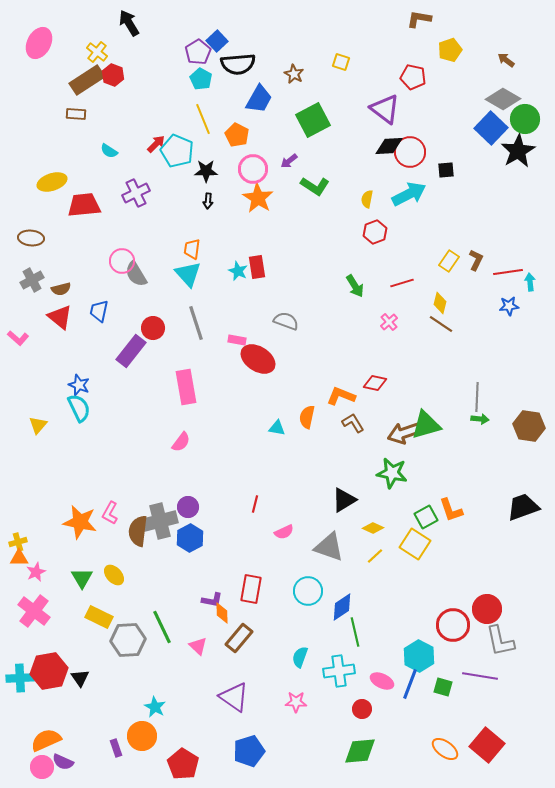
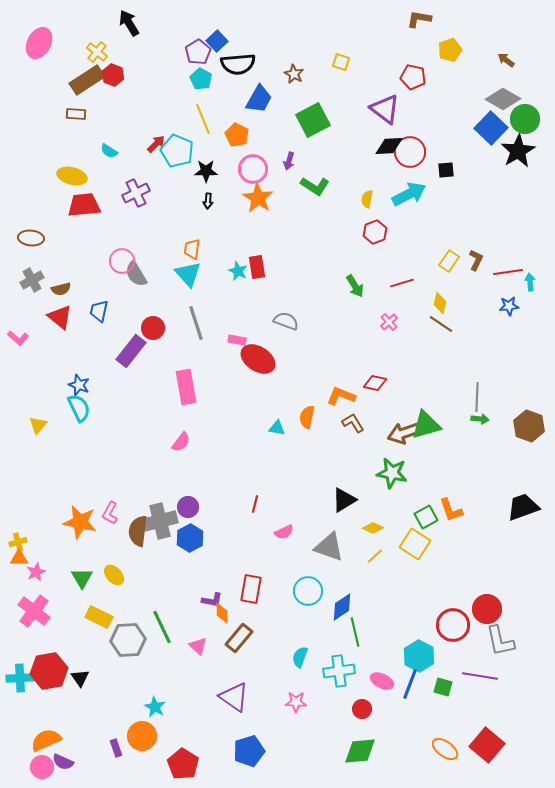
purple arrow at (289, 161): rotated 36 degrees counterclockwise
yellow ellipse at (52, 182): moved 20 px right, 6 px up; rotated 32 degrees clockwise
brown hexagon at (529, 426): rotated 12 degrees clockwise
